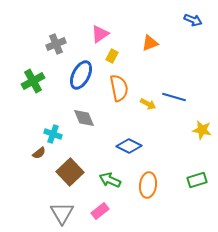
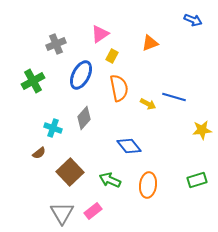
gray diamond: rotated 65 degrees clockwise
yellow star: rotated 18 degrees counterclockwise
cyan cross: moved 6 px up
blue diamond: rotated 25 degrees clockwise
pink rectangle: moved 7 px left
